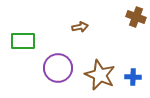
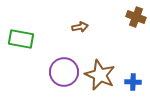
green rectangle: moved 2 px left, 2 px up; rotated 10 degrees clockwise
purple circle: moved 6 px right, 4 px down
blue cross: moved 5 px down
